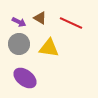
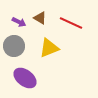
gray circle: moved 5 px left, 2 px down
yellow triangle: rotated 30 degrees counterclockwise
